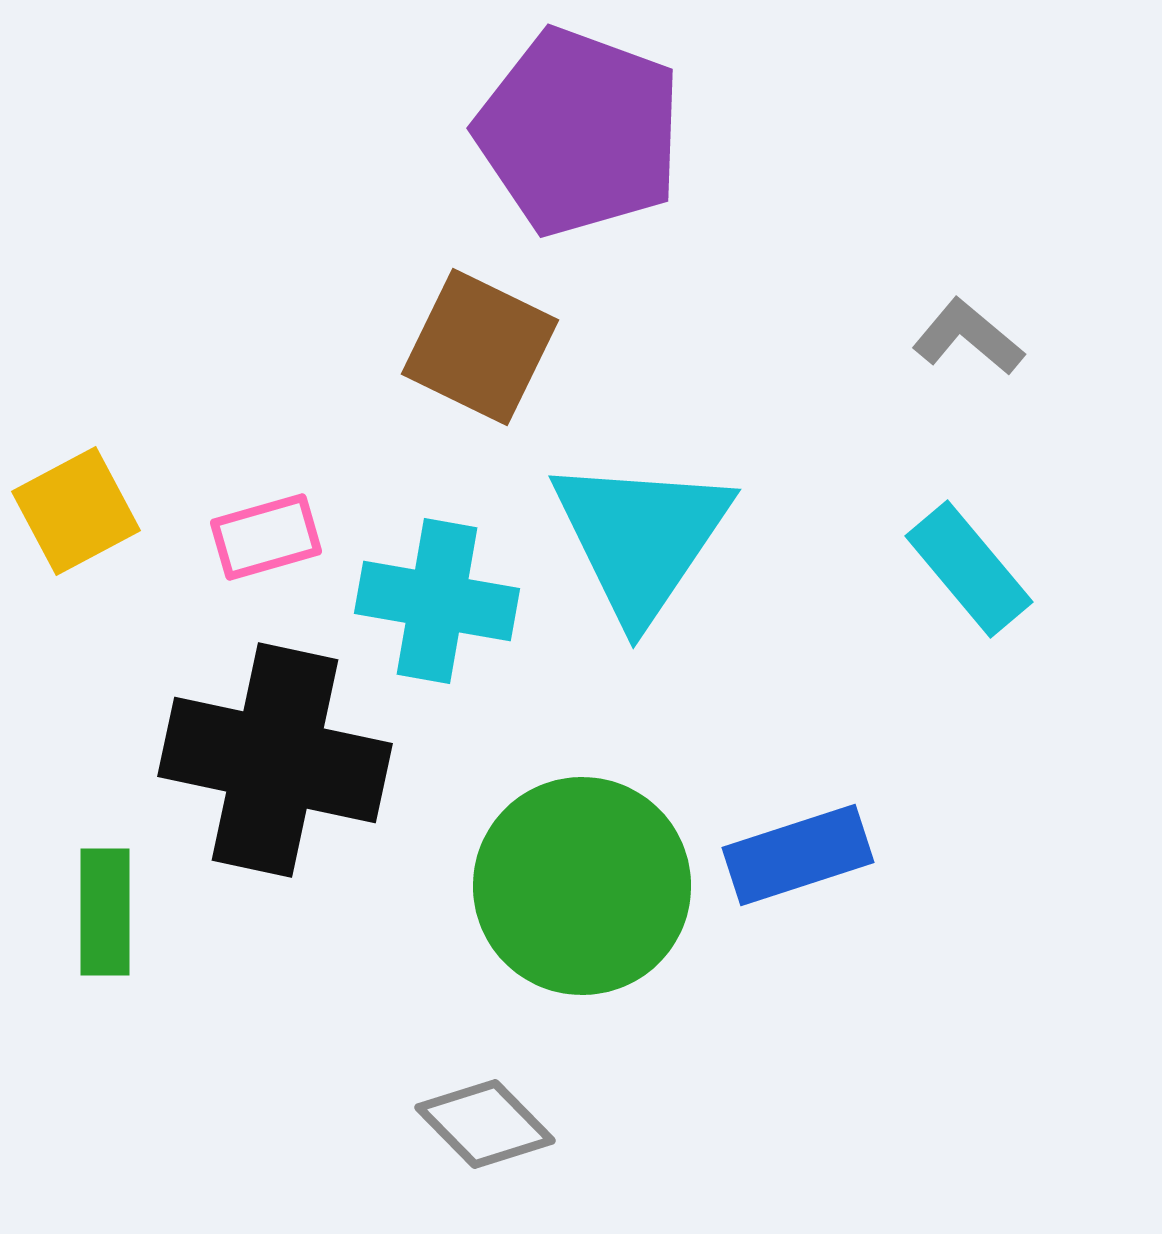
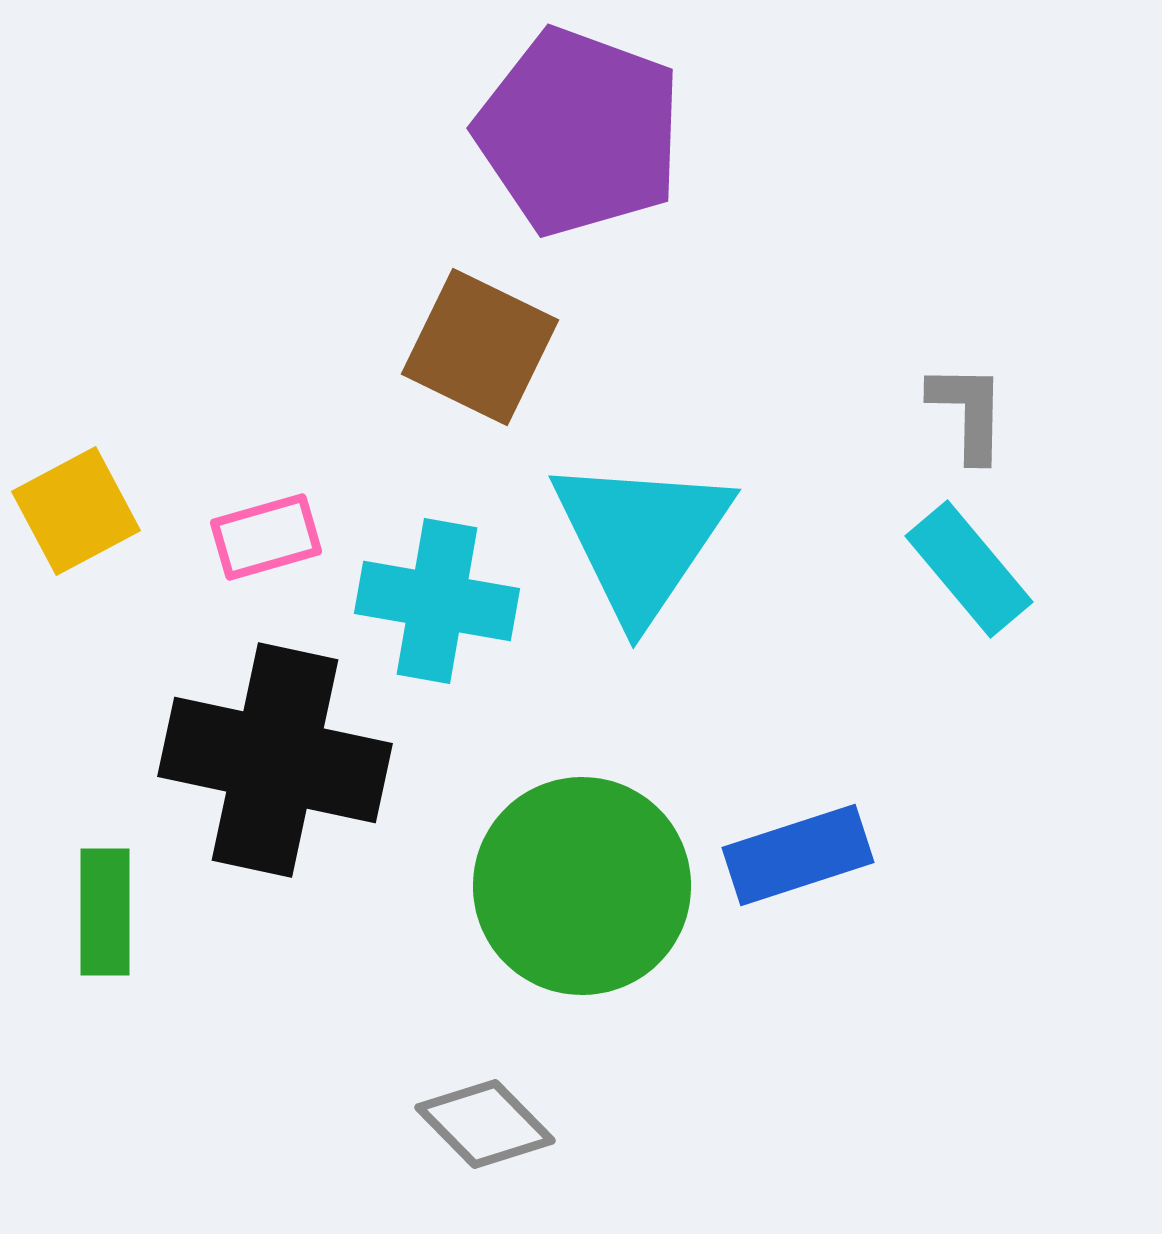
gray L-shape: moved 75 px down; rotated 51 degrees clockwise
